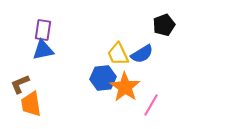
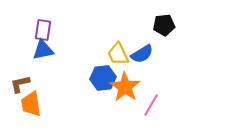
black pentagon: rotated 15 degrees clockwise
brown L-shape: rotated 10 degrees clockwise
